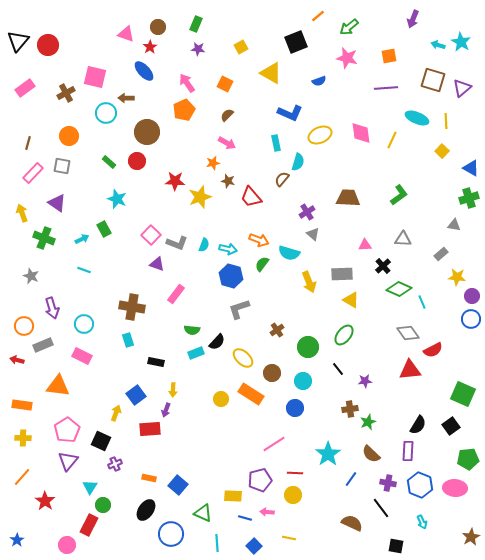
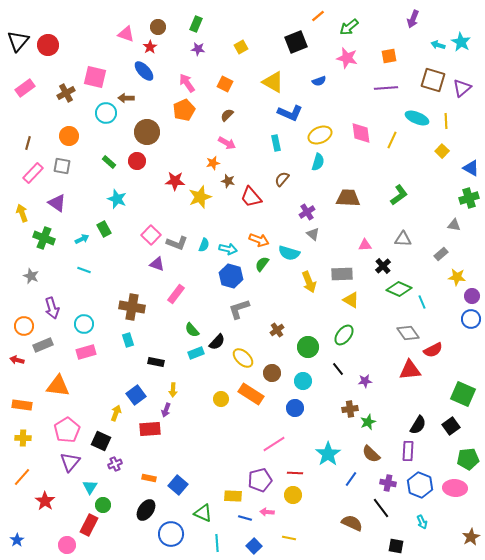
yellow triangle at (271, 73): moved 2 px right, 9 px down
cyan semicircle at (298, 162): moved 20 px right
green semicircle at (192, 330): rotated 42 degrees clockwise
pink rectangle at (82, 356): moved 4 px right, 4 px up; rotated 42 degrees counterclockwise
purple triangle at (68, 461): moved 2 px right, 1 px down
